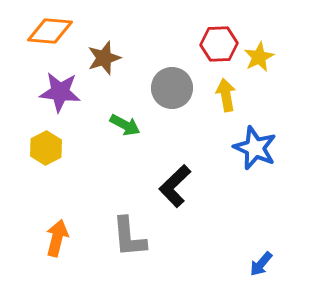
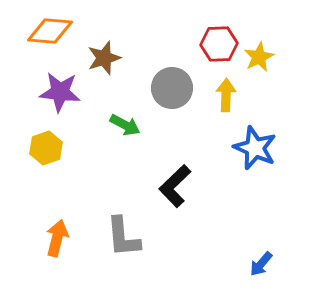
yellow arrow: rotated 12 degrees clockwise
yellow hexagon: rotated 8 degrees clockwise
gray L-shape: moved 6 px left
